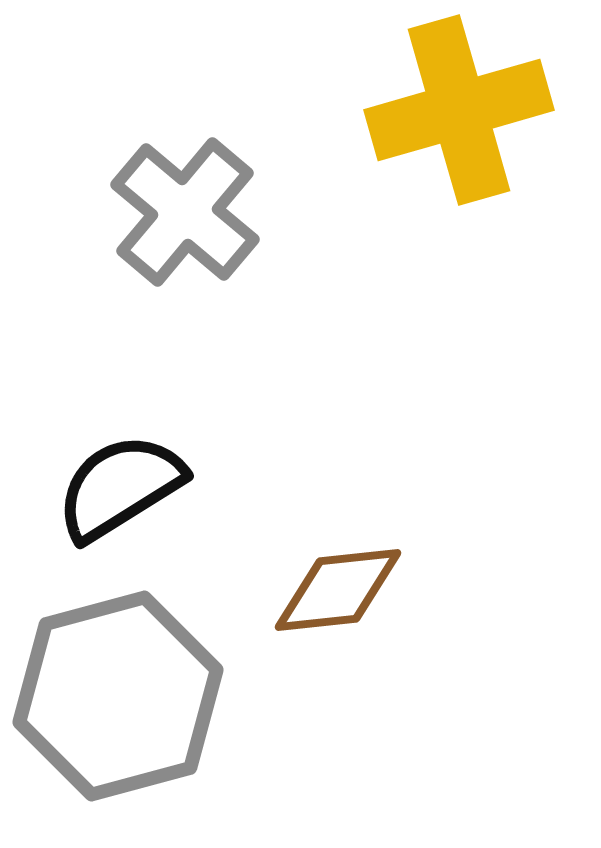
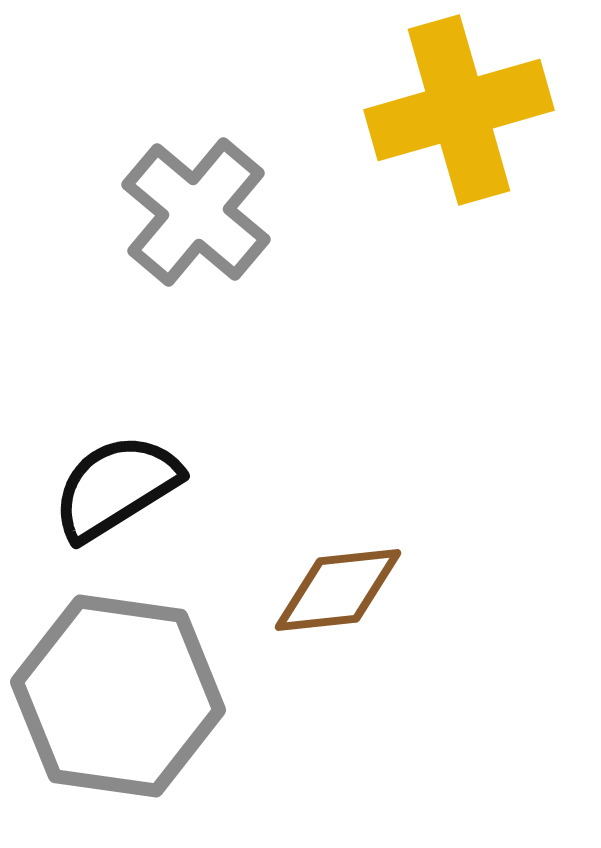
gray cross: moved 11 px right
black semicircle: moved 4 px left
gray hexagon: rotated 23 degrees clockwise
